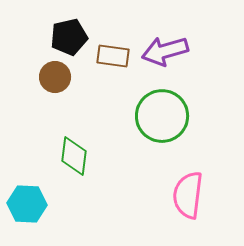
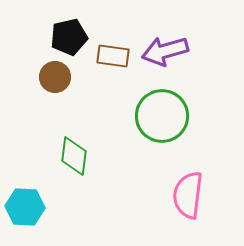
cyan hexagon: moved 2 px left, 3 px down
